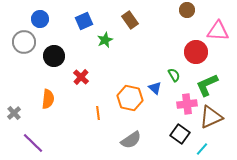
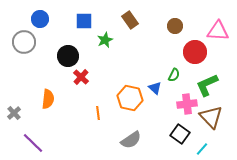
brown circle: moved 12 px left, 16 px down
blue square: rotated 24 degrees clockwise
red circle: moved 1 px left
black circle: moved 14 px right
green semicircle: rotated 56 degrees clockwise
brown triangle: rotated 50 degrees counterclockwise
